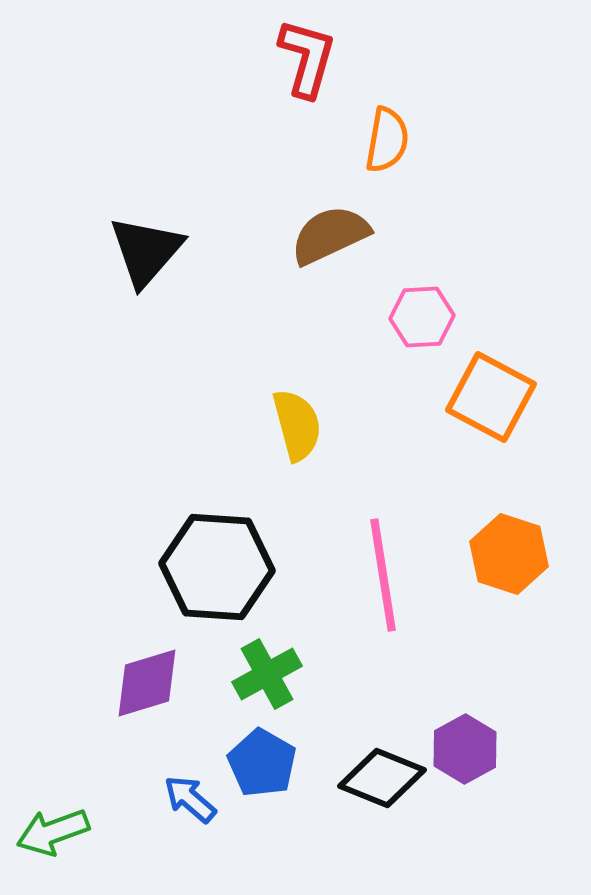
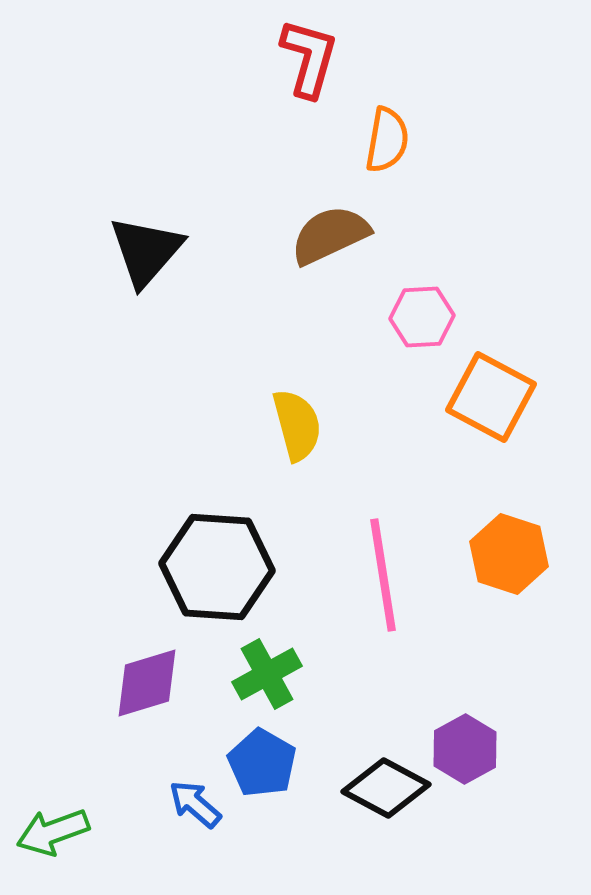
red L-shape: moved 2 px right
black diamond: moved 4 px right, 10 px down; rotated 6 degrees clockwise
blue arrow: moved 5 px right, 5 px down
